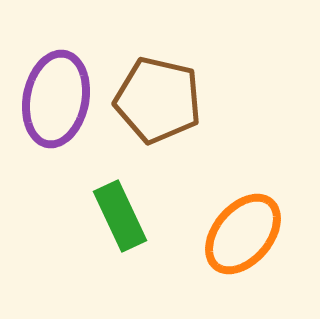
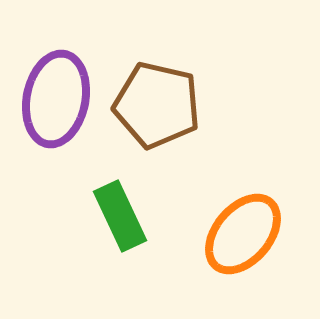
brown pentagon: moved 1 px left, 5 px down
